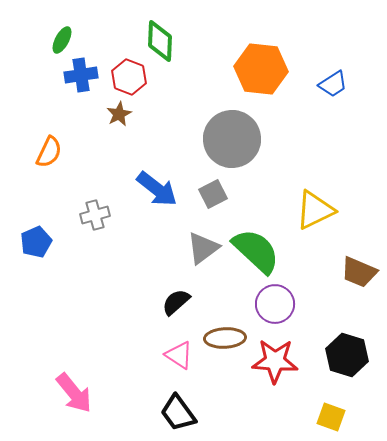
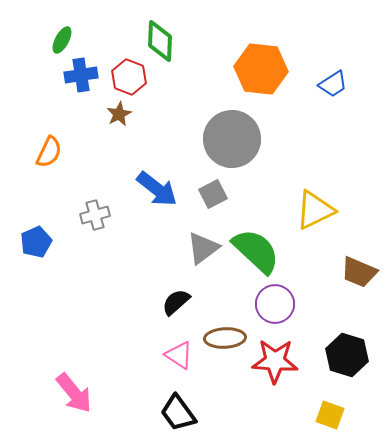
yellow square: moved 1 px left, 2 px up
